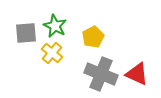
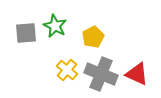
yellow cross: moved 15 px right, 17 px down
